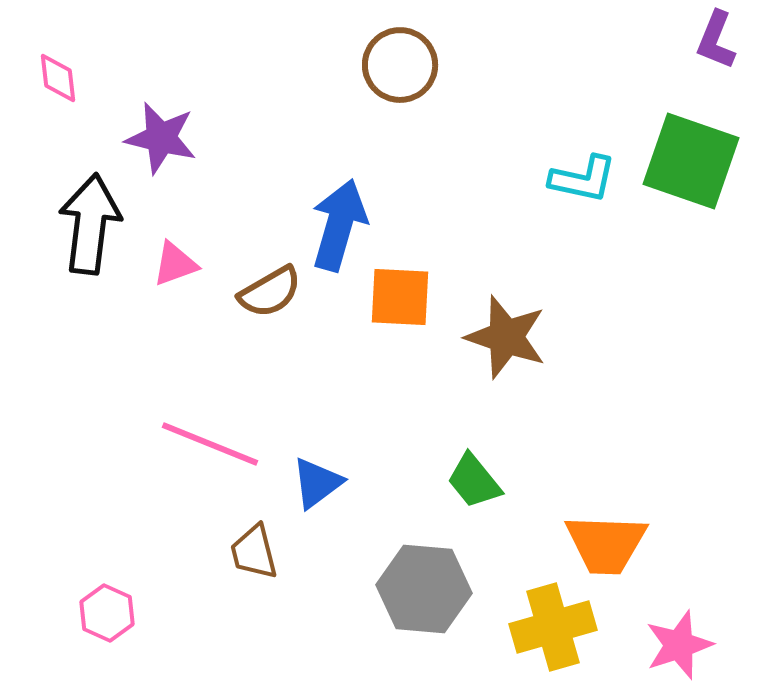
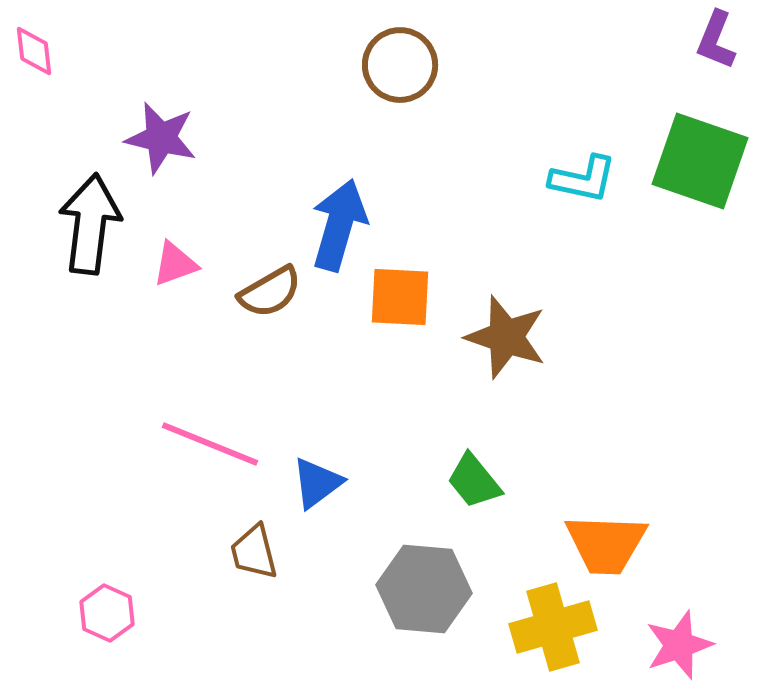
pink diamond: moved 24 px left, 27 px up
green square: moved 9 px right
